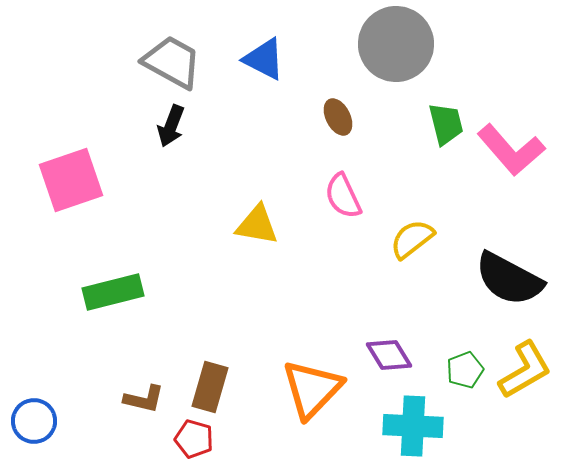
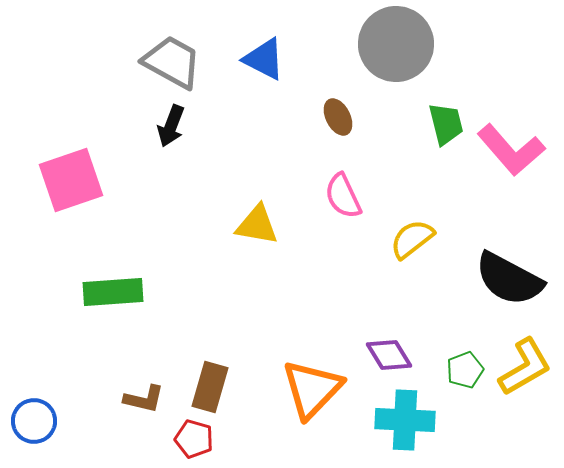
green rectangle: rotated 10 degrees clockwise
yellow L-shape: moved 3 px up
cyan cross: moved 8 px left, 6 px up
